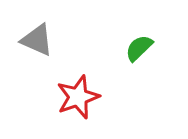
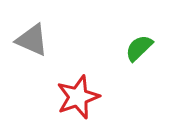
gray triangle: moved 5 px left
